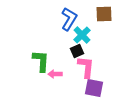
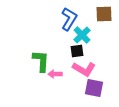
black square: rotated 16 degrees clockwise
pink L-shape: moved 2 px left, 2 px down; rotated 115 degrees clockwise
